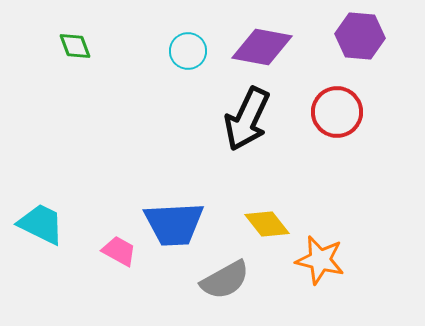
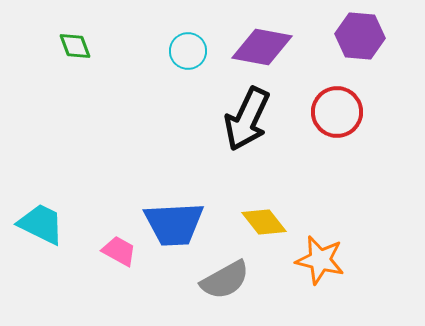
yellow diamond: moved 3 px left, 2 px up
